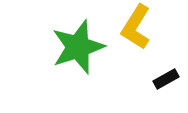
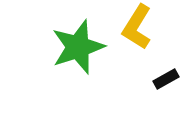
yellow L-shape: moved 1 px right
